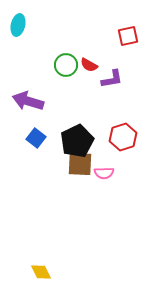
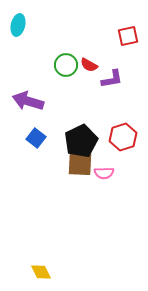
black pentagon: moved 4 px right
